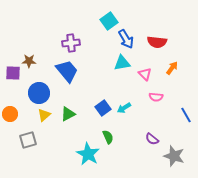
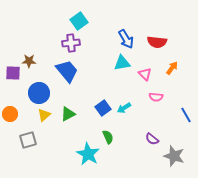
cyan square: moved 30 px left
